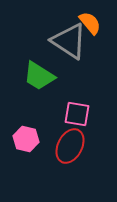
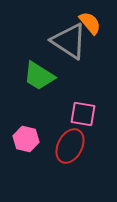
pink square: moved 6 px right
